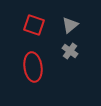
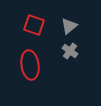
gray triangle: moved 1 px left, 1 px down
red ellipse: moved 3 px left, 2 px up
